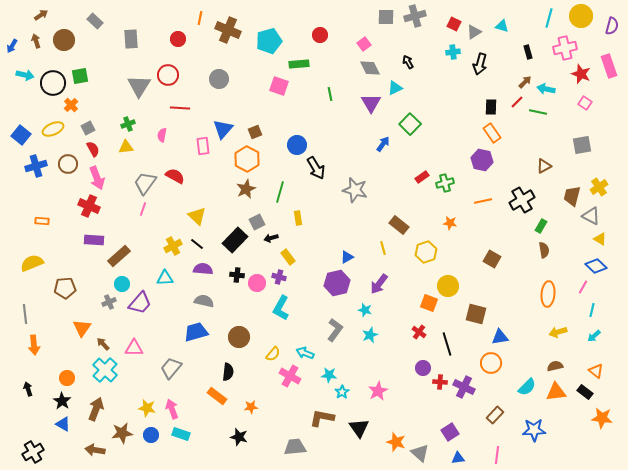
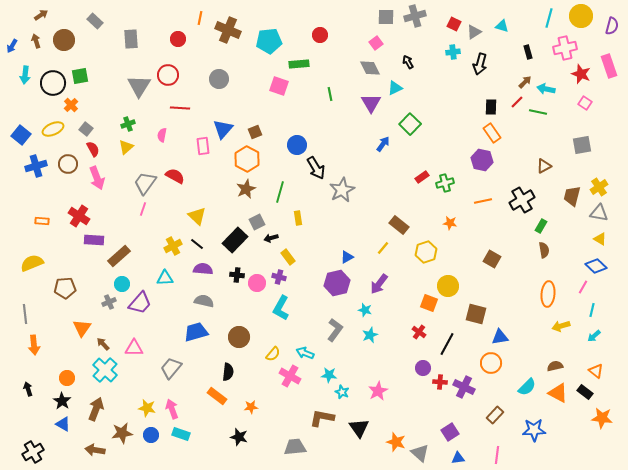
cyan pentagon at (269, 41): rotated 10 degrees clockwise
pink square at (364, 44): moved 12 px right, 1 px up
cyan arrow at (25, 75): rotated 84 degrees clockwise
gray square at (88, 128): moved 2 px left, 1 px down; rotated 24 degrees counterclockwise
yellow triangle at (126, 147): rotated 35 degrees counterclockwise
gray star at (355, 190): moved 13 px left; rotated 30 degrees clockwise
red cross at (89, 206): moved 10 px left, 10 px down; rotated 10 degrees clockwise
gray triangle at (591, 216): moved 8 px right, 3 px up; rotated 18 degrees counterclockwise
yellow line at (383, 248): rotated 56 degrees clockwise
yellow arrow at (558, 332): moved 3 px right, 6 px up
black line at (447, 344): rotated 45 degrees clockwise
cyan star at (342, 392): rotated 16 degrees counterclockwise
orange triangle at (556, 392): moved 2 px right, 1 px down; rotated 35 degrees clockwise
